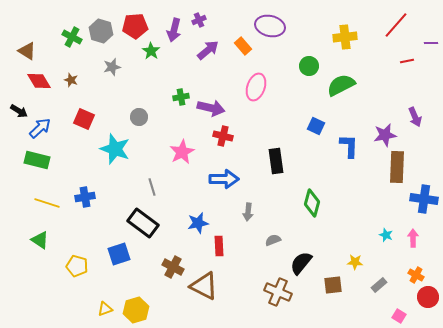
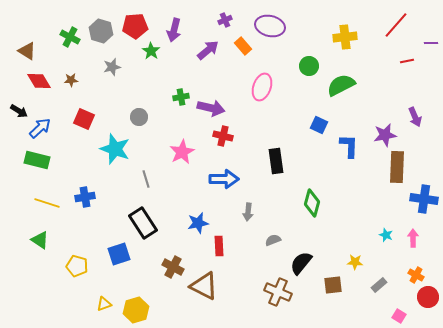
purple cross at (199, 20): moved 26 px right
green cross at (72, 37): moved 2 px left
brown star at (71, 80): rotated 24 degrees counterclockwise
pink ellipse at (256, 87): moved 6 px right
blue square at (316, 126): moved 3 px right, 1 px up
gray line at (152, 187): moved 6 px left, 8 px up
black rectangle at (143, 223): rotated 20 degrees clockwise
yellow triangle at (105, 309): moved 1 px left, 5 px up
